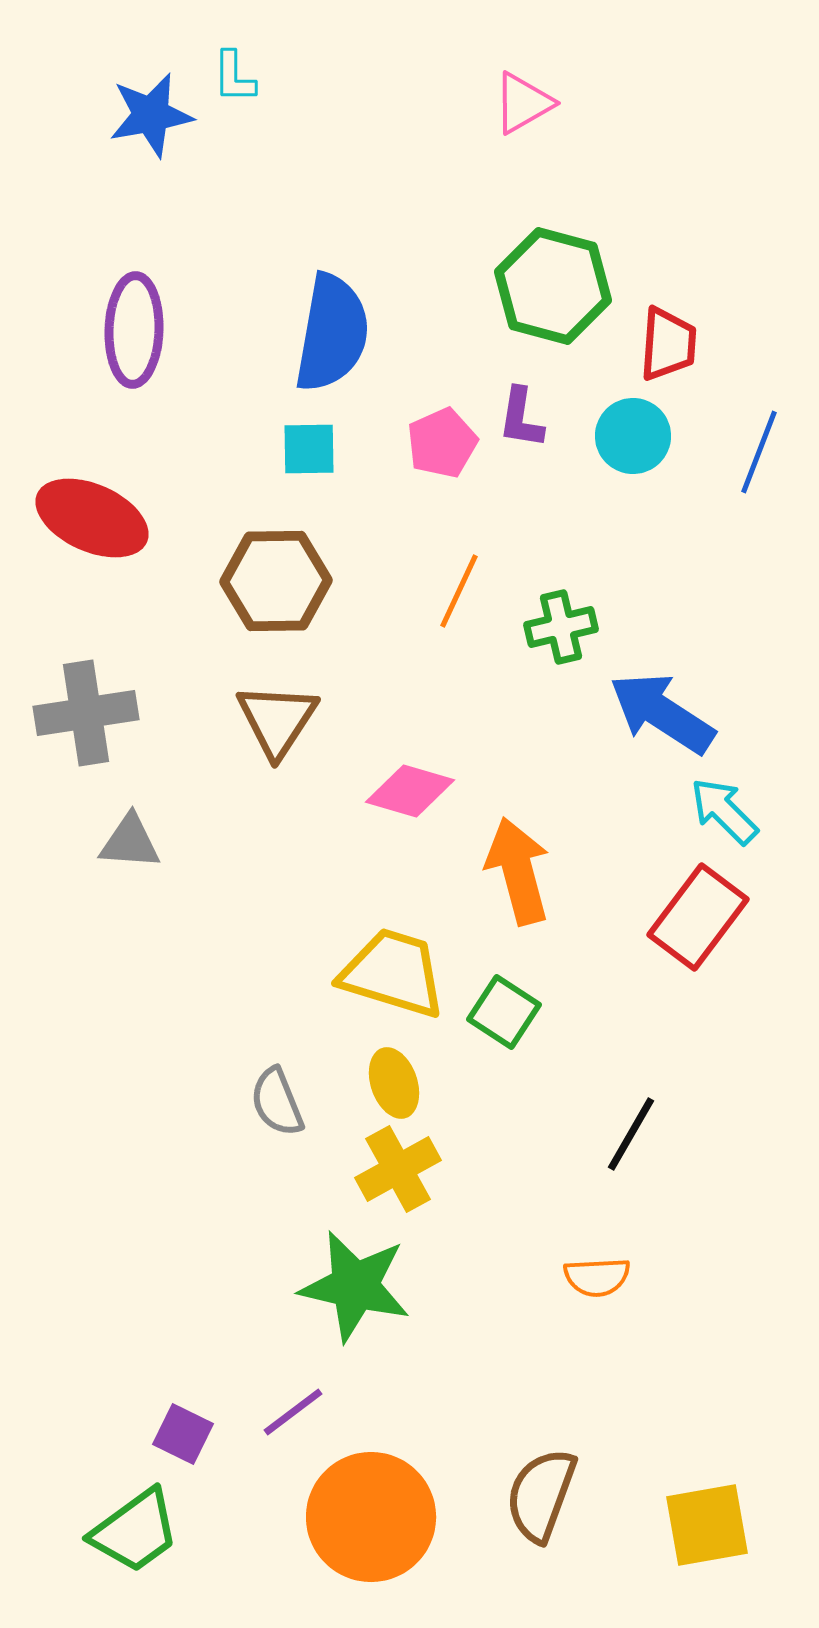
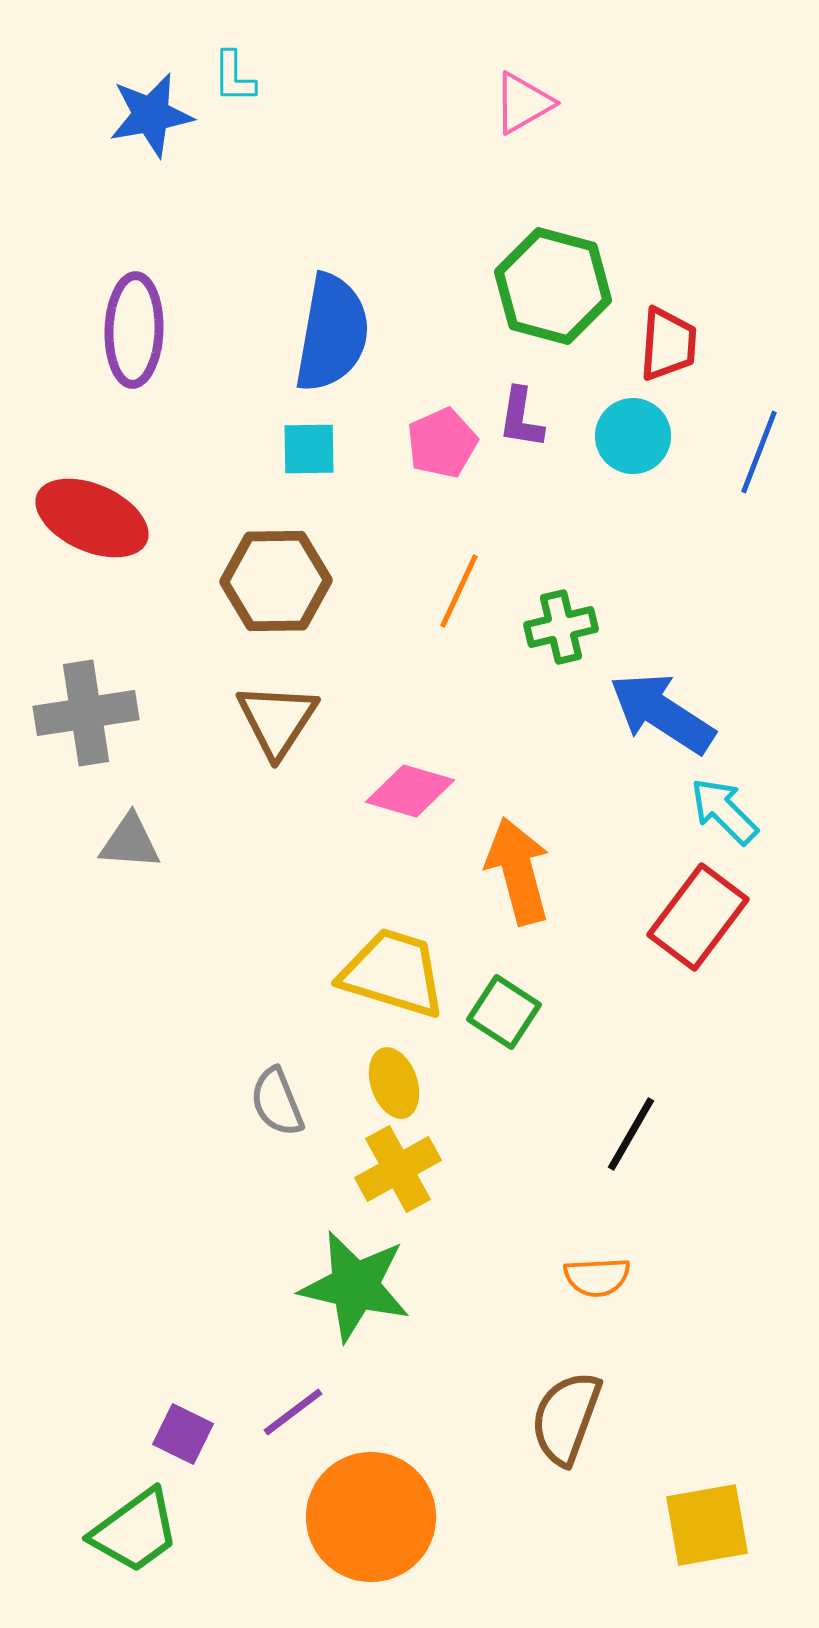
brown semicircle: moved 25 px right, 77 px up
